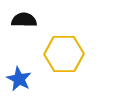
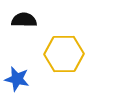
blue star: moved 2 px left; rotated 15 degrees counterclockwise
